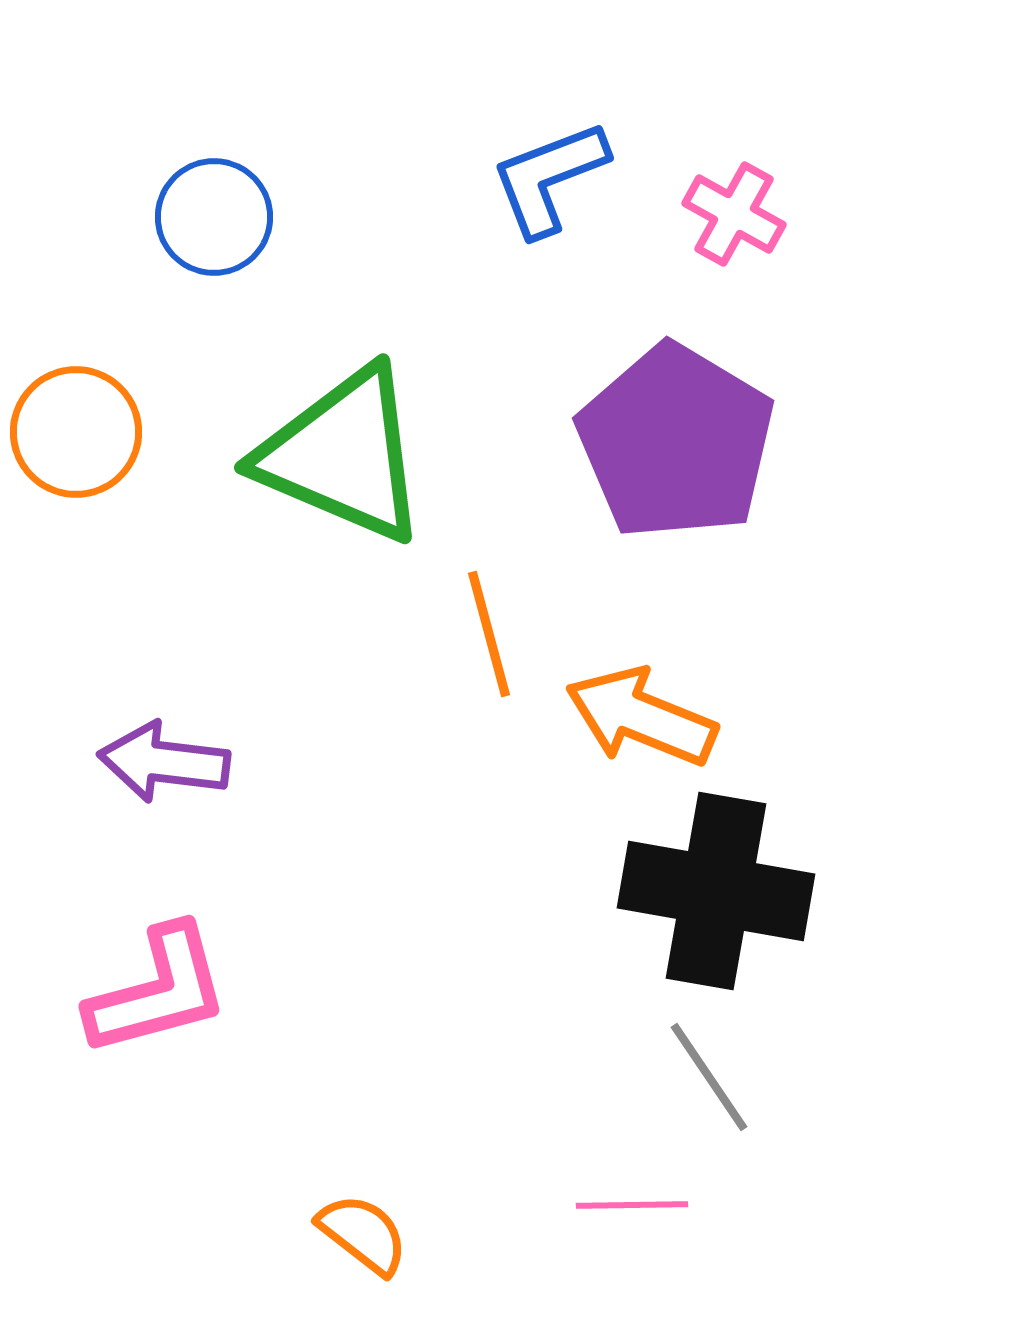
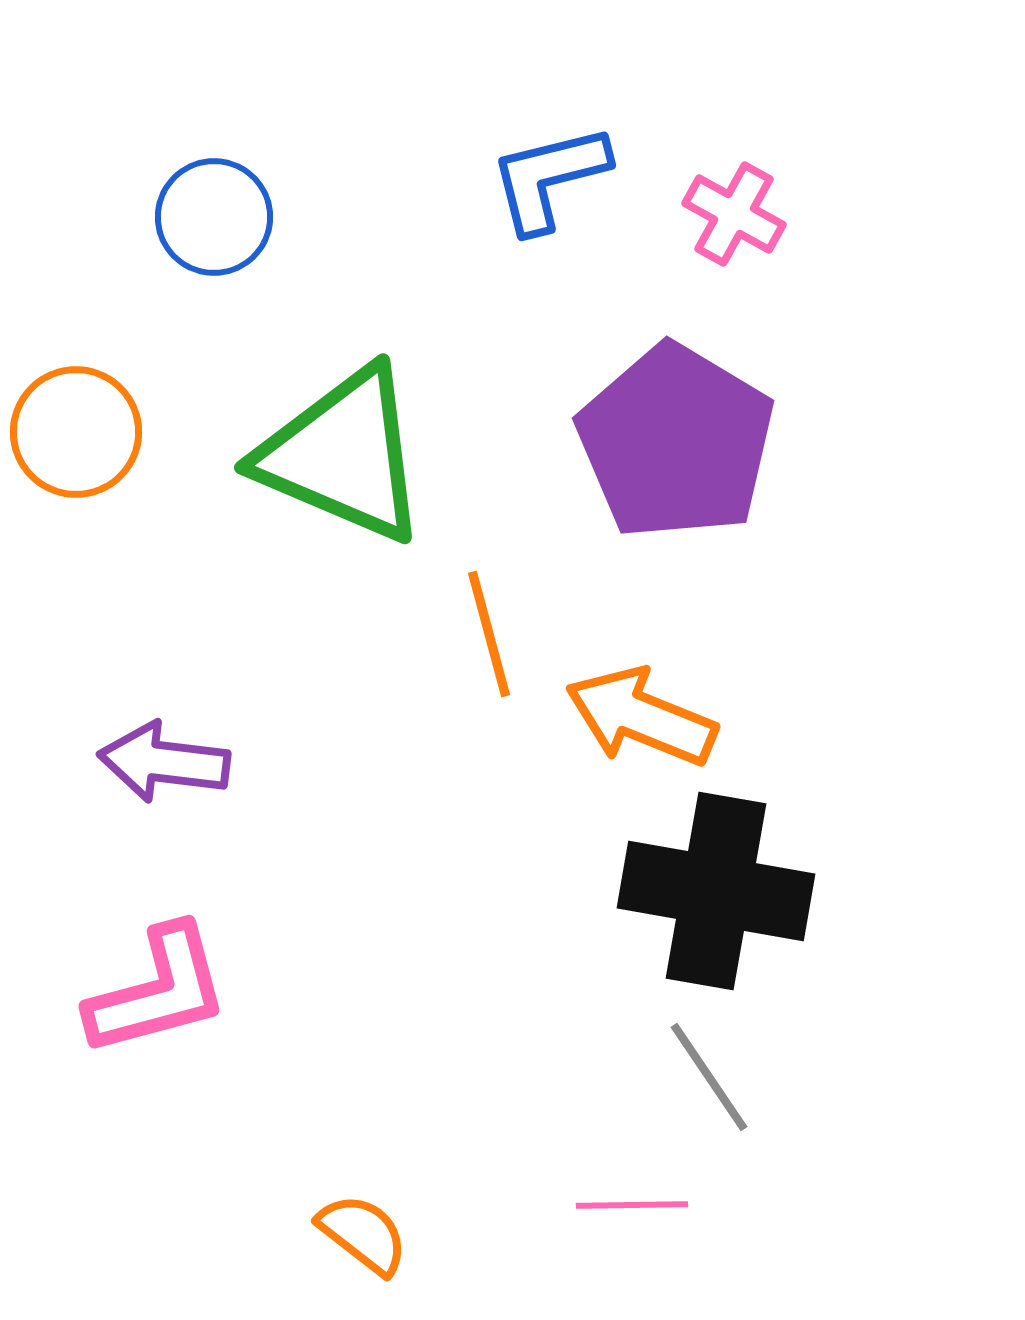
blue L-shape: rotated 7 degrees clockwise
